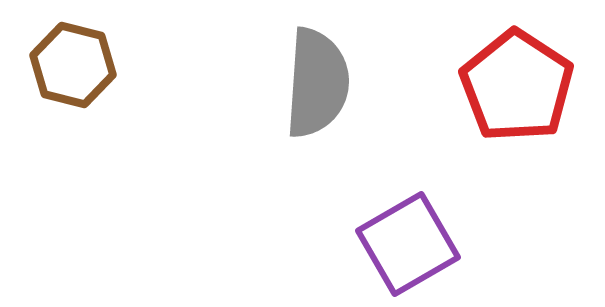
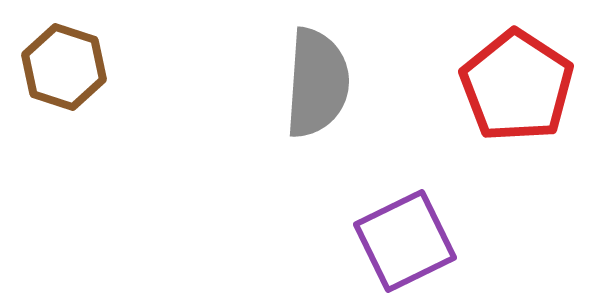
brown hexagon: moved 9 px left, 2 px down; rotated 4 degrees clockwise
purple square: moved 3 px left, 3 px up; rotated 4 degrees clockwise
